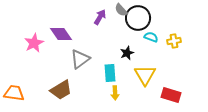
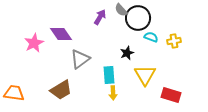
cyan rectangle: moved 1 px left, 2 px down
yellow arrow: moved 2 px left
